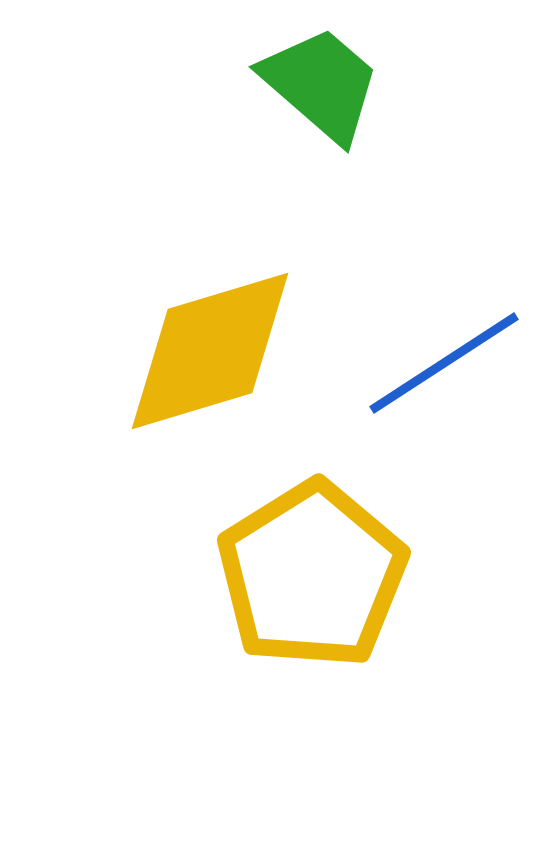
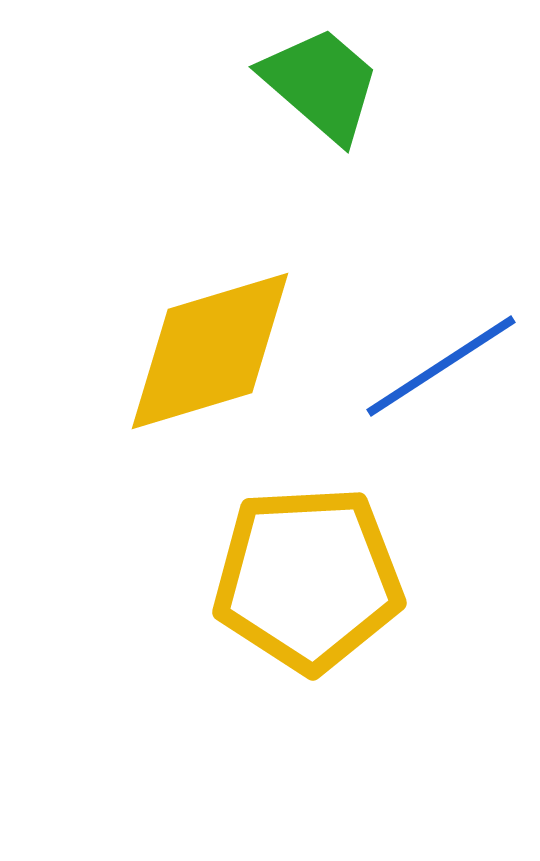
blue line: moved 3 px left, 3 px down
yellow pentagon: moved 4 px left, 4 px down; rotated 29 degrees clockwise
